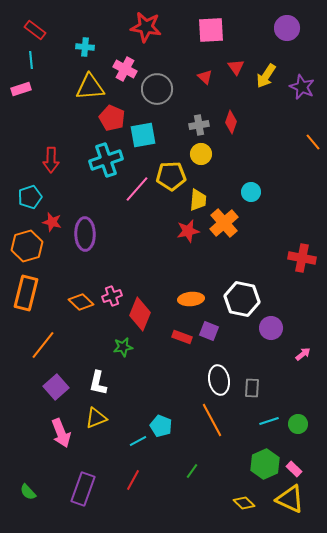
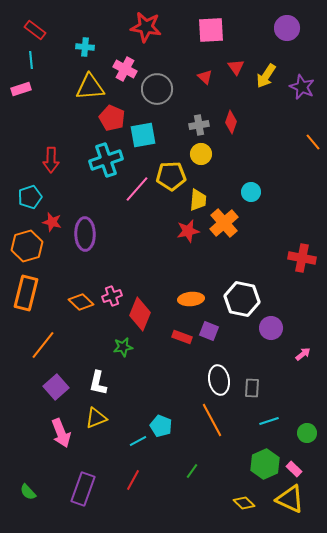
green circle at (298, 424): moved 9 px right, 9 px down
